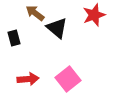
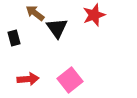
black triangle: rotated 15 degrees clockwise
pink square: moved 2 px right, 1 px down
